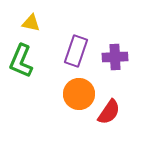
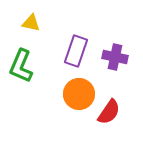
purple cross: rotated 15 degrees clockwise
green L-shape: moved 5 px down
